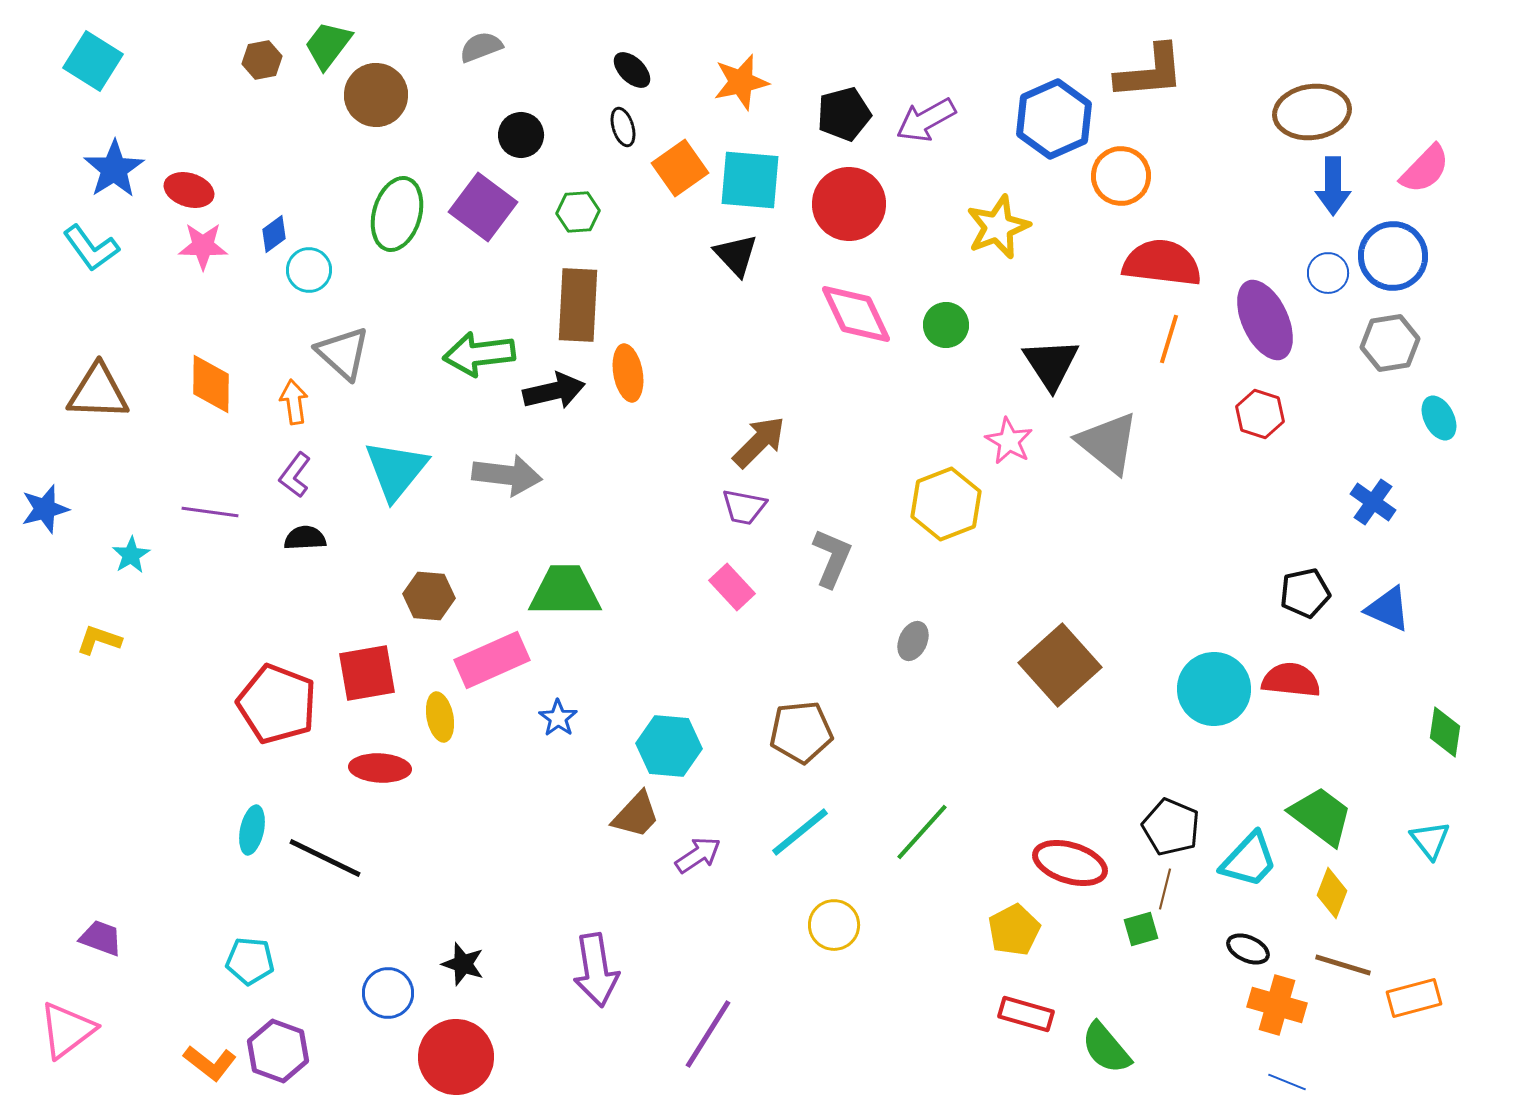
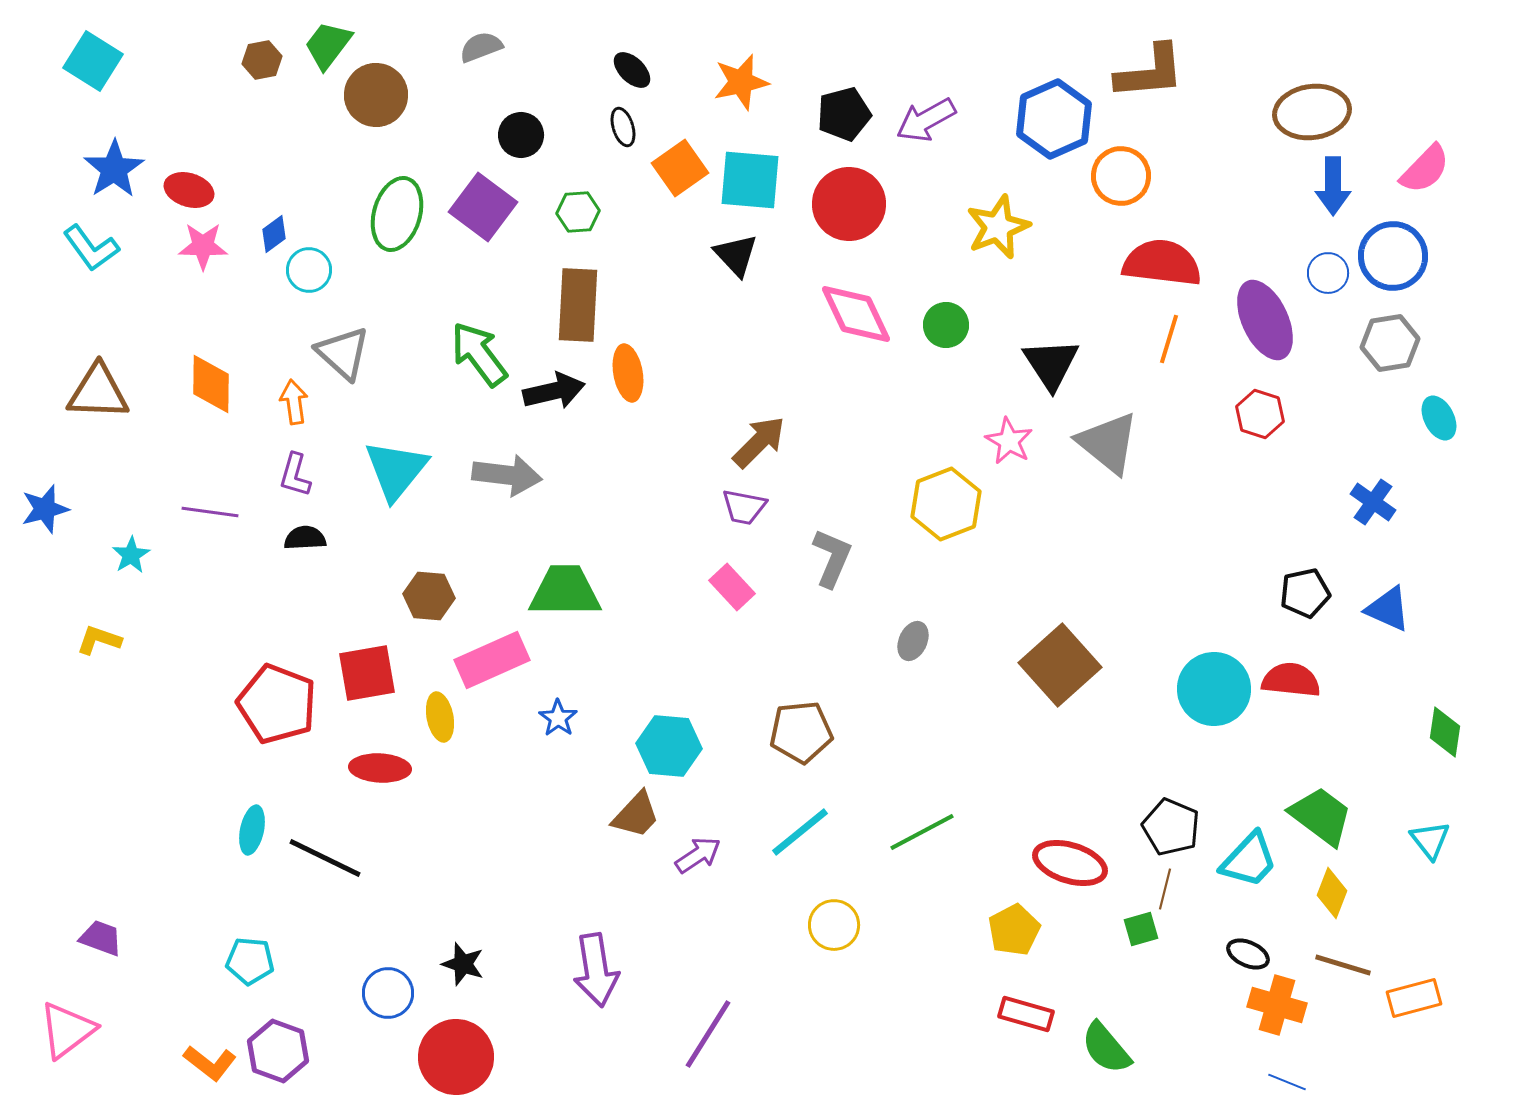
green arrow at (479, 354): rotated 60 degrees clockwise
purple L-shape at (295, 475): rotated 21 degrees counterclockwise
green line at (922, 832): rotated 20 degrees clockwise
black ellipse at (1248, 949): moved 5 px down
